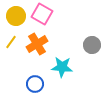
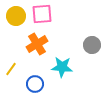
pink square: rotated 35 degrees counterclockwise
yellow line: moved 27 px down
